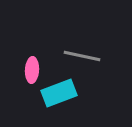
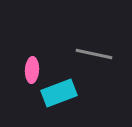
gray line: moved 12 px right, 2 px up
